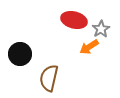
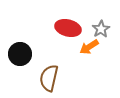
red ellipse: moved 6 px left, 8 px down
